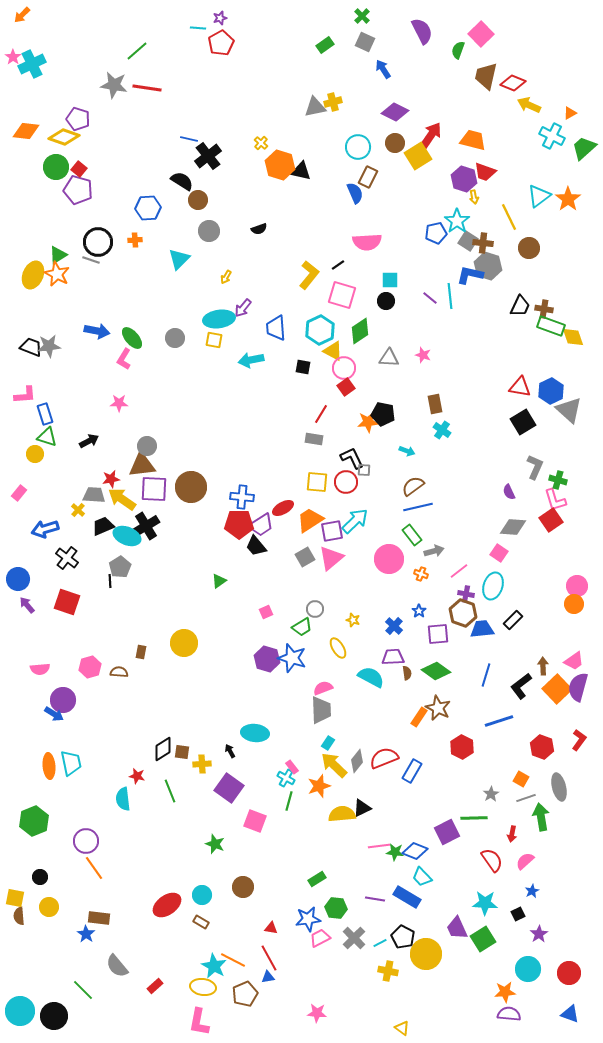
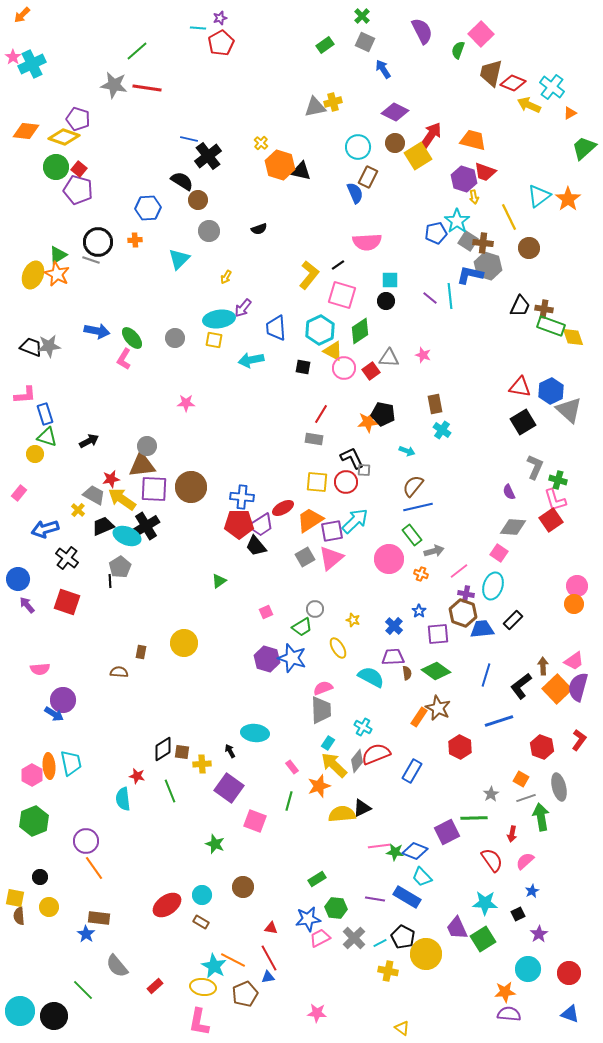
brown trapezoid at (486, 76): moved 5 px right, 3 px up
cyan cross at (552, 136): moved 49 px up; rotated 10 degrees clockwise
red square at (346, 387): moved 25 px right, 16 px up
pink star at (119, 403): moved 67 px right
brown semicircle at (413, 486): rotated 15 degrees counterclockwise
gray trapezoid at (94, 495): rotated 25 degrees clockwise
pink hexagon at (90, 667): moved 58 px left, 108 px down; rotated 15 degrees counterclockwise
red hexagon at (462, 747): moved 2 px left
red semicircle at (384, 758): moved 8 px left, 4 px up
cyan cross at (286, 778): moved 77 px right, 51 px up
